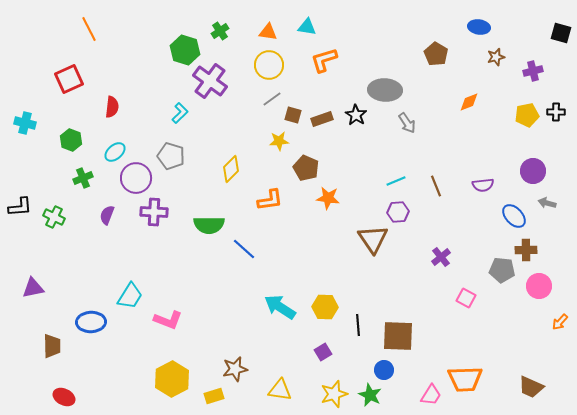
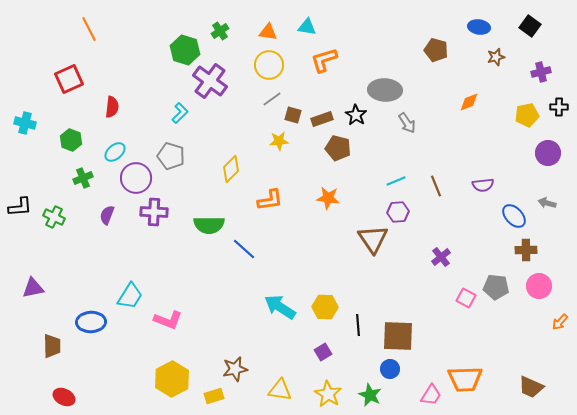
black square at (561, 33): moved 31 px left, 7 px up; rotated 20 degrees clockwise
brown pentagon at (436, 54): moved 4 px up; rotated 15 degrees counterclockwise
purple cross at (533, 71): moved 8 px right, 1 px down
black cross at (556, 112): moved 3 px right, 5 px up
brown pentagon at (306, 168): moved 32 px right, 20 px up; rotated 10 degrees counterclockwise
purple circle at (533, 171): moved 15 px right, 18 px up
gray pentagon at (502, 270): moved 6 px left, 17 px down
blue circle at (384, 370): moved 6 px right, 1 px up
yellow star at (334, 394): moved 6 px left; rotated 24 degrees counterclockwise
